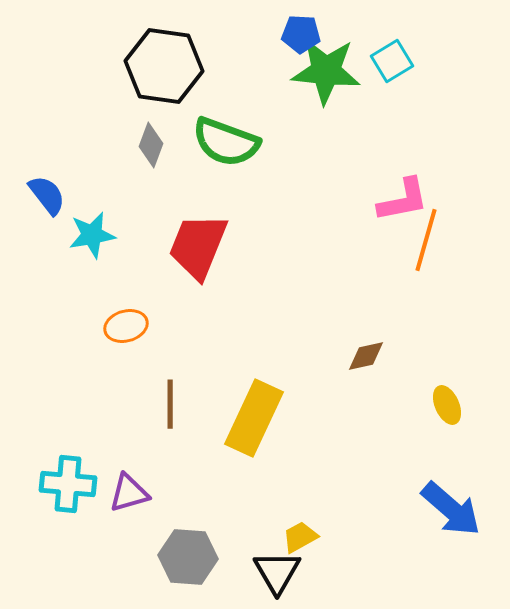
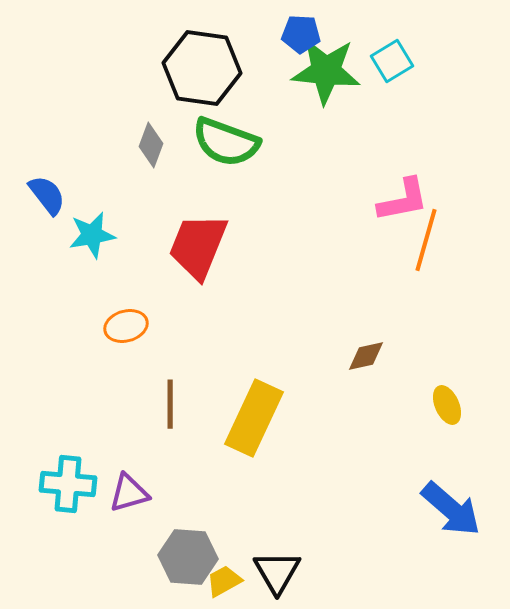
black hexagon: moved 38 px right, 2 px down
yellow trapezoid: moved 76 px left, 44 px down
